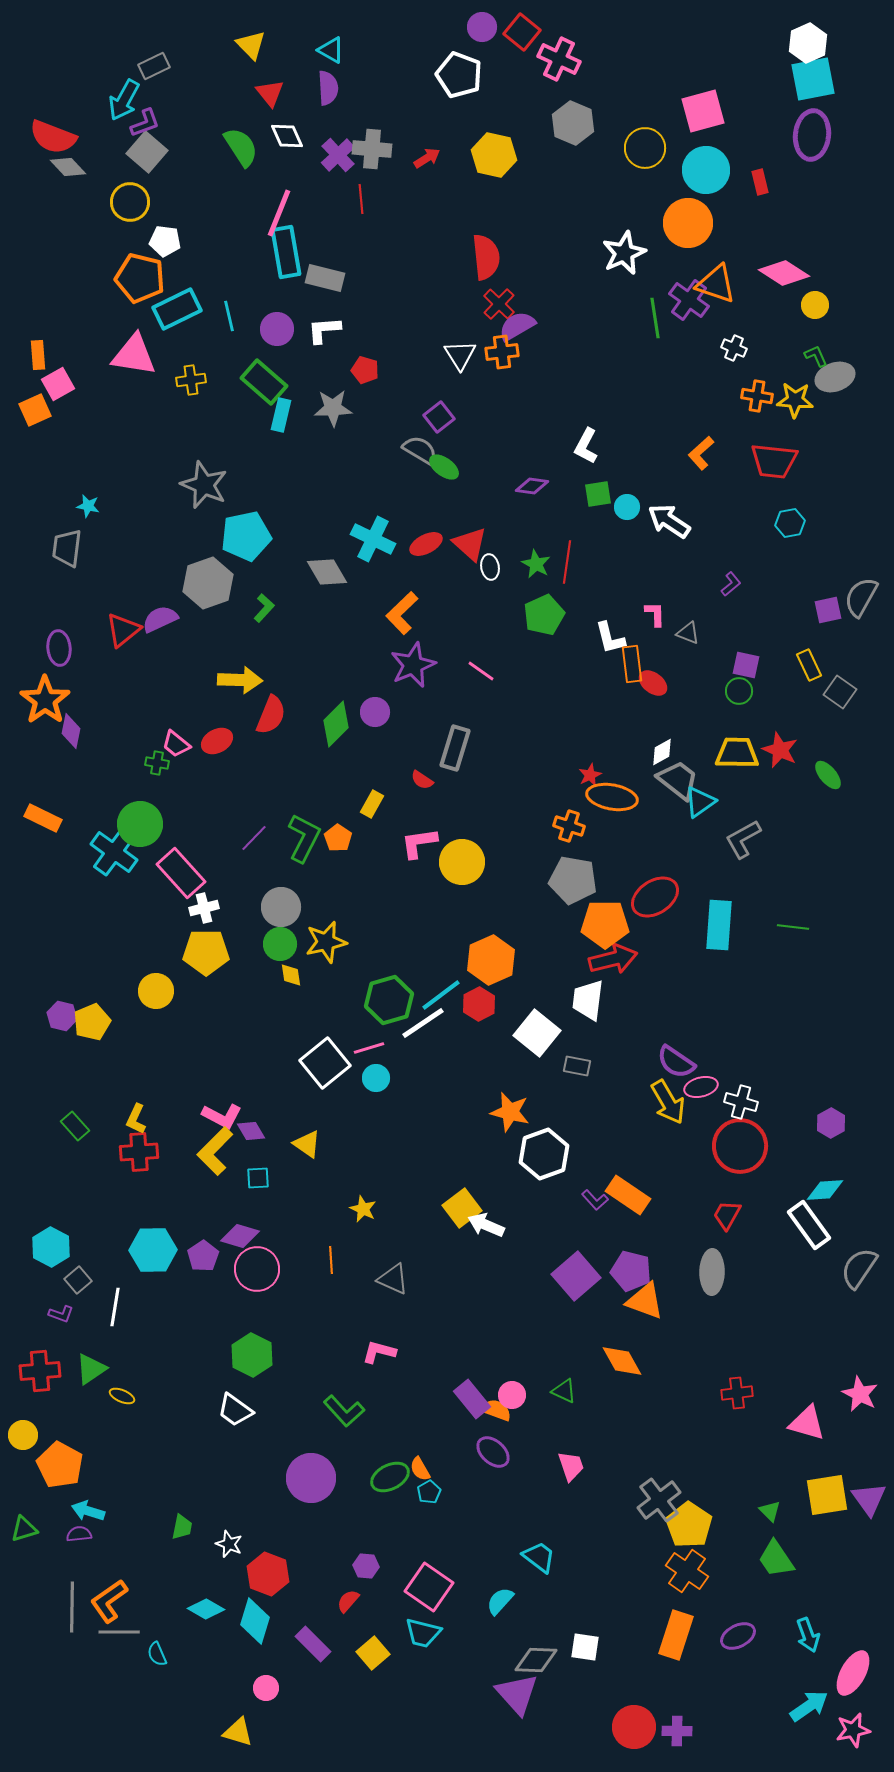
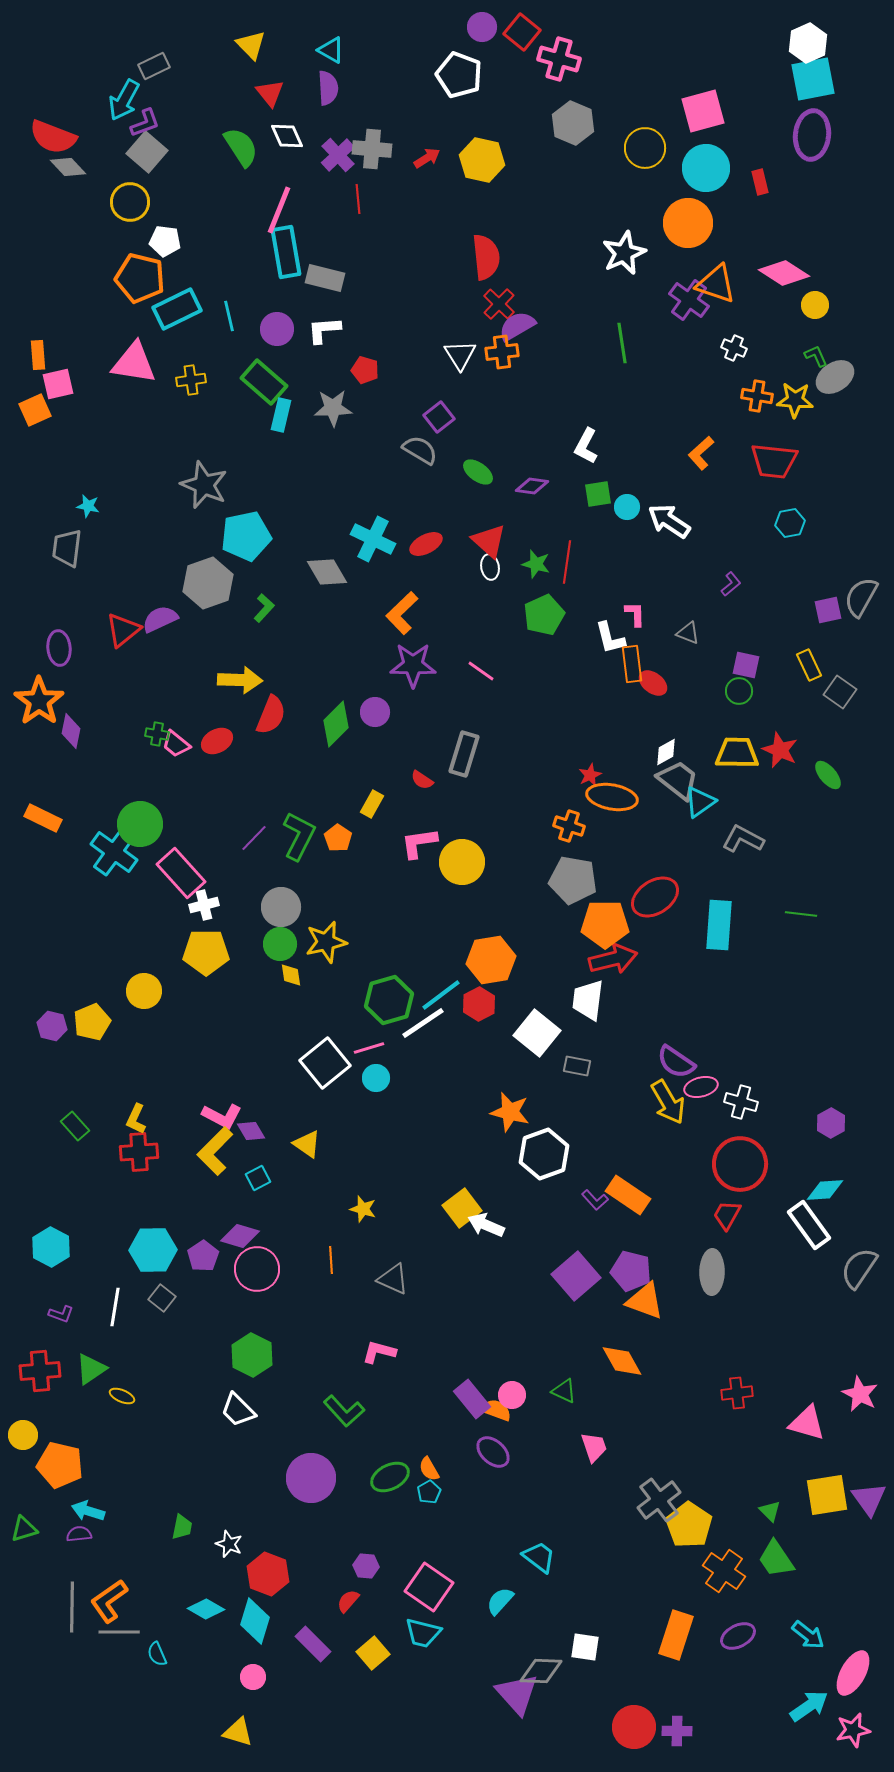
pink cross at (559, 59): rotated 9 degrees counterclockwise
yellow hexagon at (494, 155): moved 12 px left, 5 px down
cyan circle at (706, 170): moved 2 px up
red line at (361, 199): moved 3 px left
pink line at (279, 213): moved 3 px up
green line at (655, 318): moved 33 px left, 25 px down
pink triangle at (134, 355): moved 8 px down
gray ellipse at (835, 377): rotated 15 degrees counterclockwise
pink square at (58, 384): rotated 16 degrees clockwise
green ellipse at (444, 467): moved 34 px right, 5 px down
red triangle at (470, 544): moved 19 px right, 3 px up
green star at (536, 564): rotated 12 degrees counterclockwise
pink L-shape at (655, 614): moved 20 px left
purple star at (413, 665): rotated 24 degrees clockwise
orange star at (45, 700): moved 6 px left, 1 px down
gray rectangle at (455, 748): moved 9 px right, 6 px down
white diamond at (662, 752): moved 4 px right
green cross at (157, 763): moved 29 px up
green L-shape at (304, 838): moved 5 px left, 2 px up
gray L-shape at (743, 839): rotated 57 degrees clockwise
white cross at (204, 908): moved 3 px up
green line at (793, 927): moved 8 px right, 13 px up
orange hexagon at (491, 960): rotated 15 degrees clockwise
yellow circle at (156, 991): moved 12 px left
purple hexagon at (62, 1016): moved 10 px left, 10 px down
red circle at (740, 1146): moved 18 px down
cyan square at (258, 1178): rotated 25 degrees counterclockwise
yellow star at (363, 1209): rotated 8 degrees counterclockwise
gray square at (78, 1280): moved 84 px right, 18 px down; rotated 12 degrees counterclockwise
white trapezoid at (235, 1410): moved 3 px right; rotated 9 degrees clockwise
orange pentagon at (60, 1465): rotated 15 degrees counterclockwise
pink trapezoid at (571, 1466): moved 23 px right, 19 px up
orange semicircle at (420, 1469): moved 9 px right
orange cross at (687, 1571): moved 37 px right
cyan arrow at (808, 1635): rotated 32 degrees counterclockwise
gray diamond at (536, 1660): moved 5 px right, 11 px down
pink circle at (266, 1688): moved 13 px left, 11 px up
